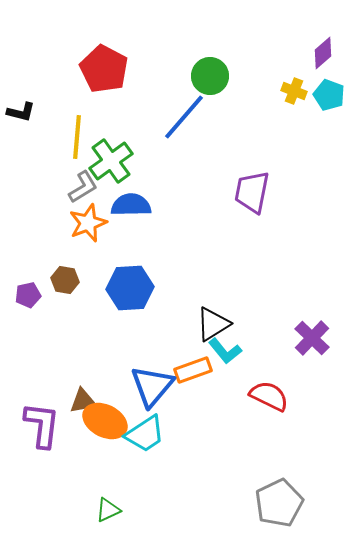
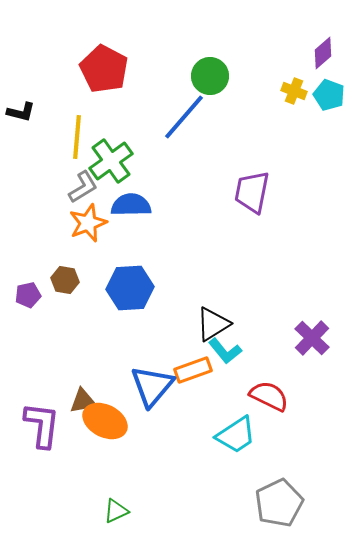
cyan trapezoid: moved 91 px right, 1 px down
green triangle: moved 8 px right, 1 px down
